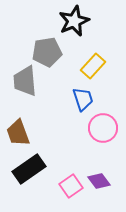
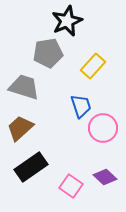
black star: moved 7 px left
gray pentagon: moved 1 px right, 1 px down
gray trapezoid: moved 1 px left, 6 px down; rotated 112 degrees clockwise
blue trapezoid: moved 2 px left, 7 px down
brown trapezoid: moved 2 px right, 5 px up; rotated 68 degrees clockwise
black rectangle: moved 2 px right, 2 px up
purple diamond: moved 6 px right, 4 px up; rotated 10 degrees counterclockwise
pink square: rotated 20 degrees counterclockwise
